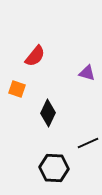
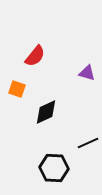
black diamond: moved 2 px left, 1 px up; rotated 40 degrees clockwise
